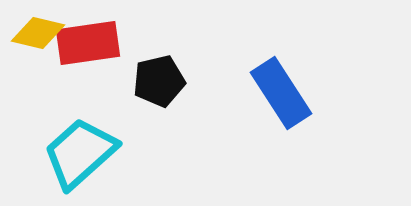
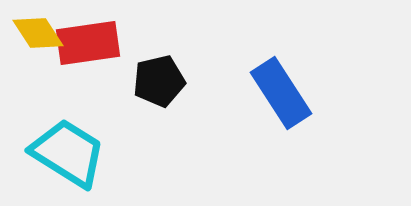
yellow diamond: rotated 44 degrees clockwise
cyan trapezoid: moved 12 px left; rotated 74 degrees clockwise
